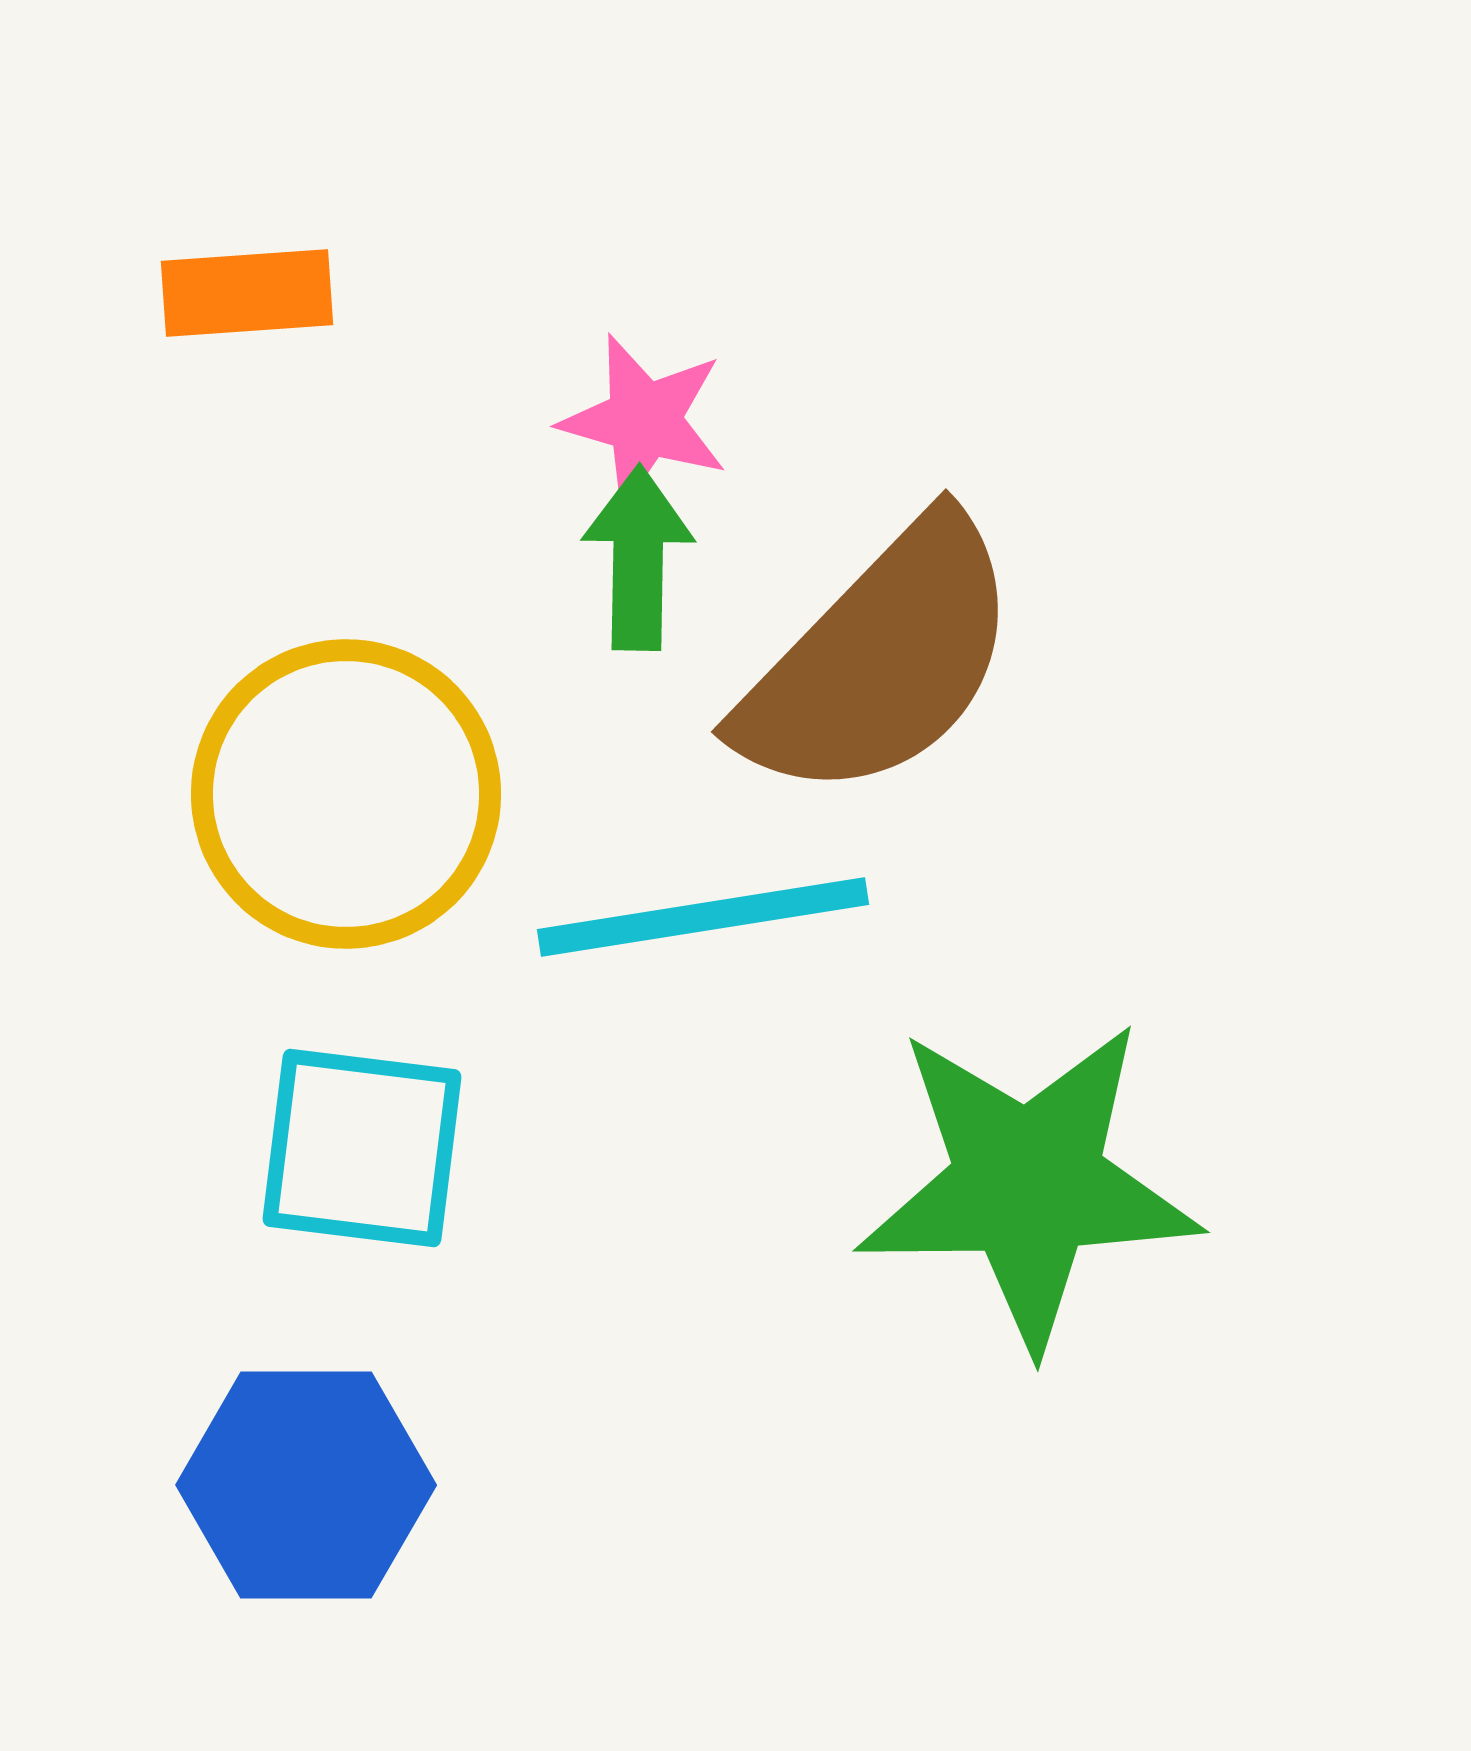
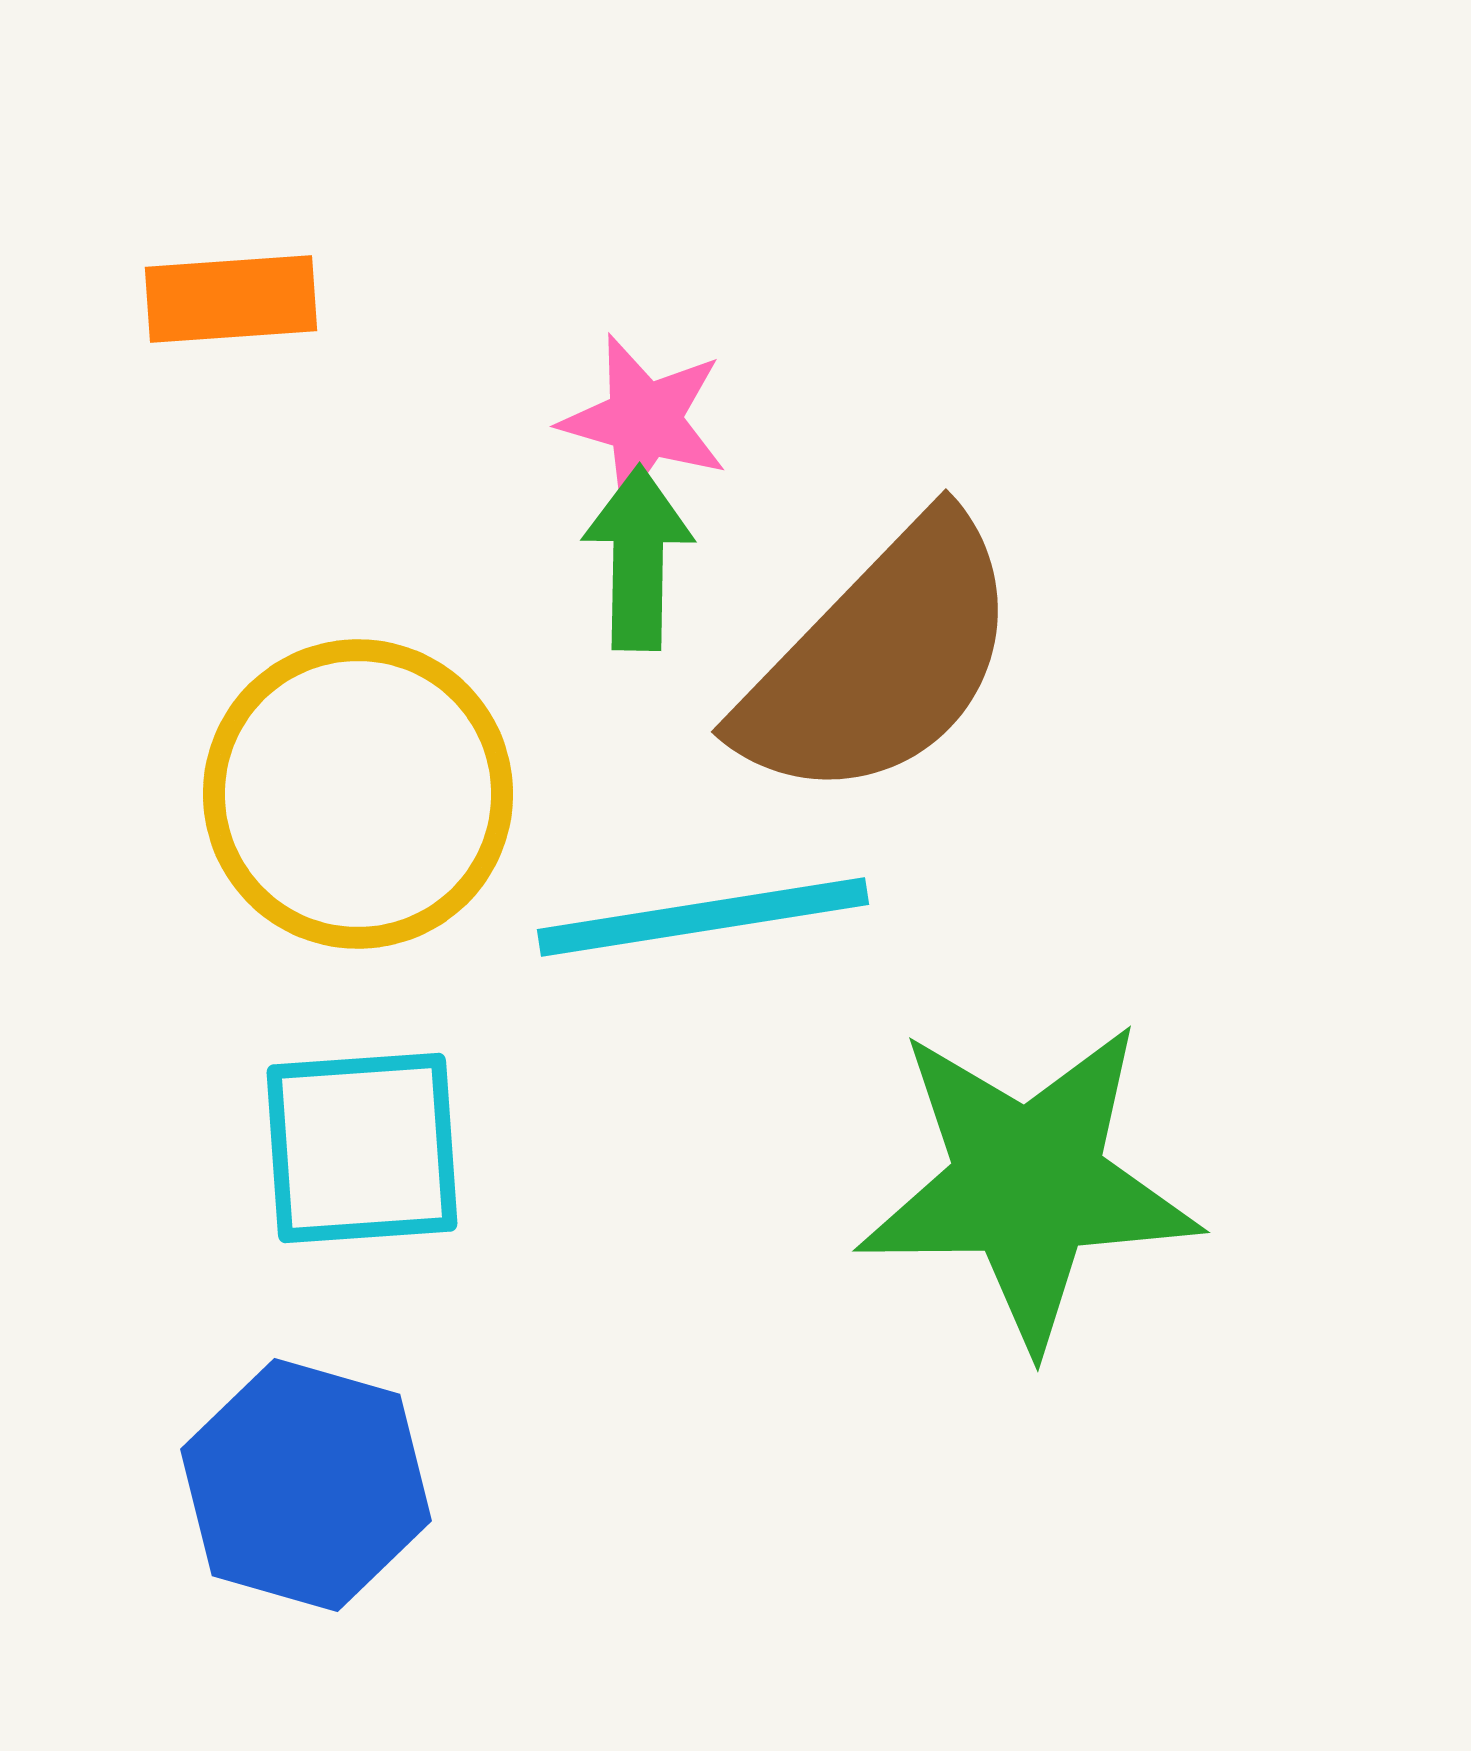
orange rectangle: moved 16 px left, 6 px down
yellow circle: moved 12 px right
cyan square: rotated 11 degrees counterclockwise
blue hexagon: rotated 16 degrees clockwise
